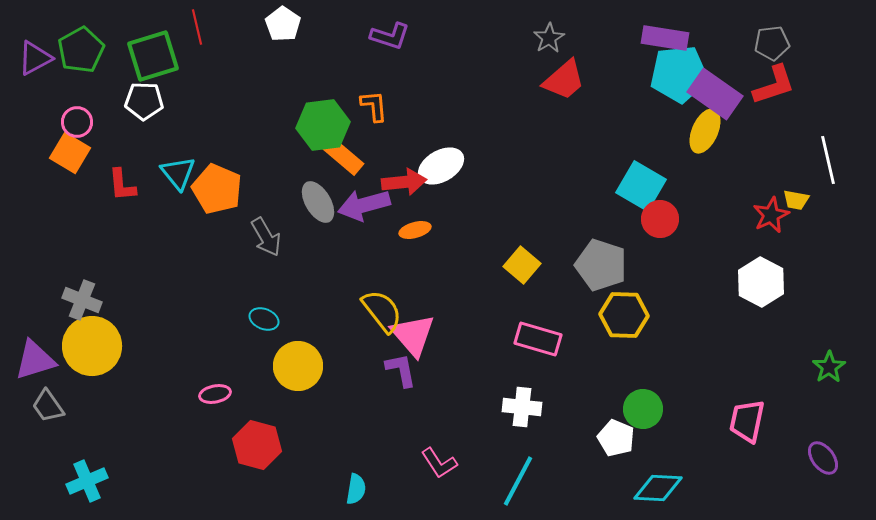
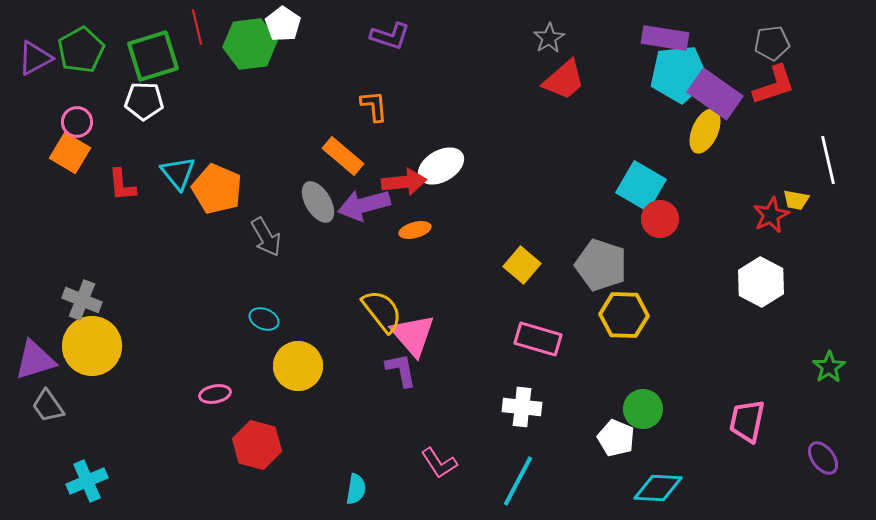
green hexagon at (323, 125): moved 73 px left, 81 px up
